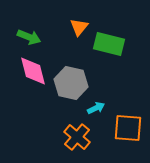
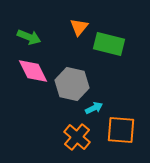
pink diamond: rotated 12 degrees counterclockwise
gray hexagon: moved 1 px right, 1 px down
cyan arrow: moved 2 px left
orange square: moved 7 px left, 2 px down
